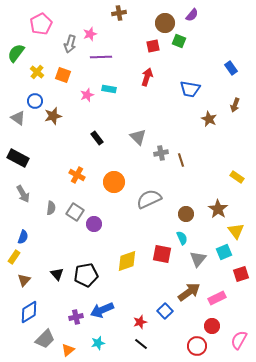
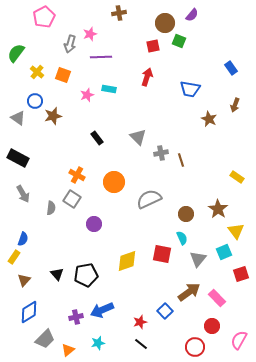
pink pentagon at (41, 24): moved 3 px right, 7 px up
gray square at (75, 212): moved 3 px left, 13 px up
blue semicircle at (23, 237): moved 2 px down
pink rectangle at (217, 298): rotated 72 degrees clockwise
red circle at (197, 346): moved 2 px left, 1 px down
